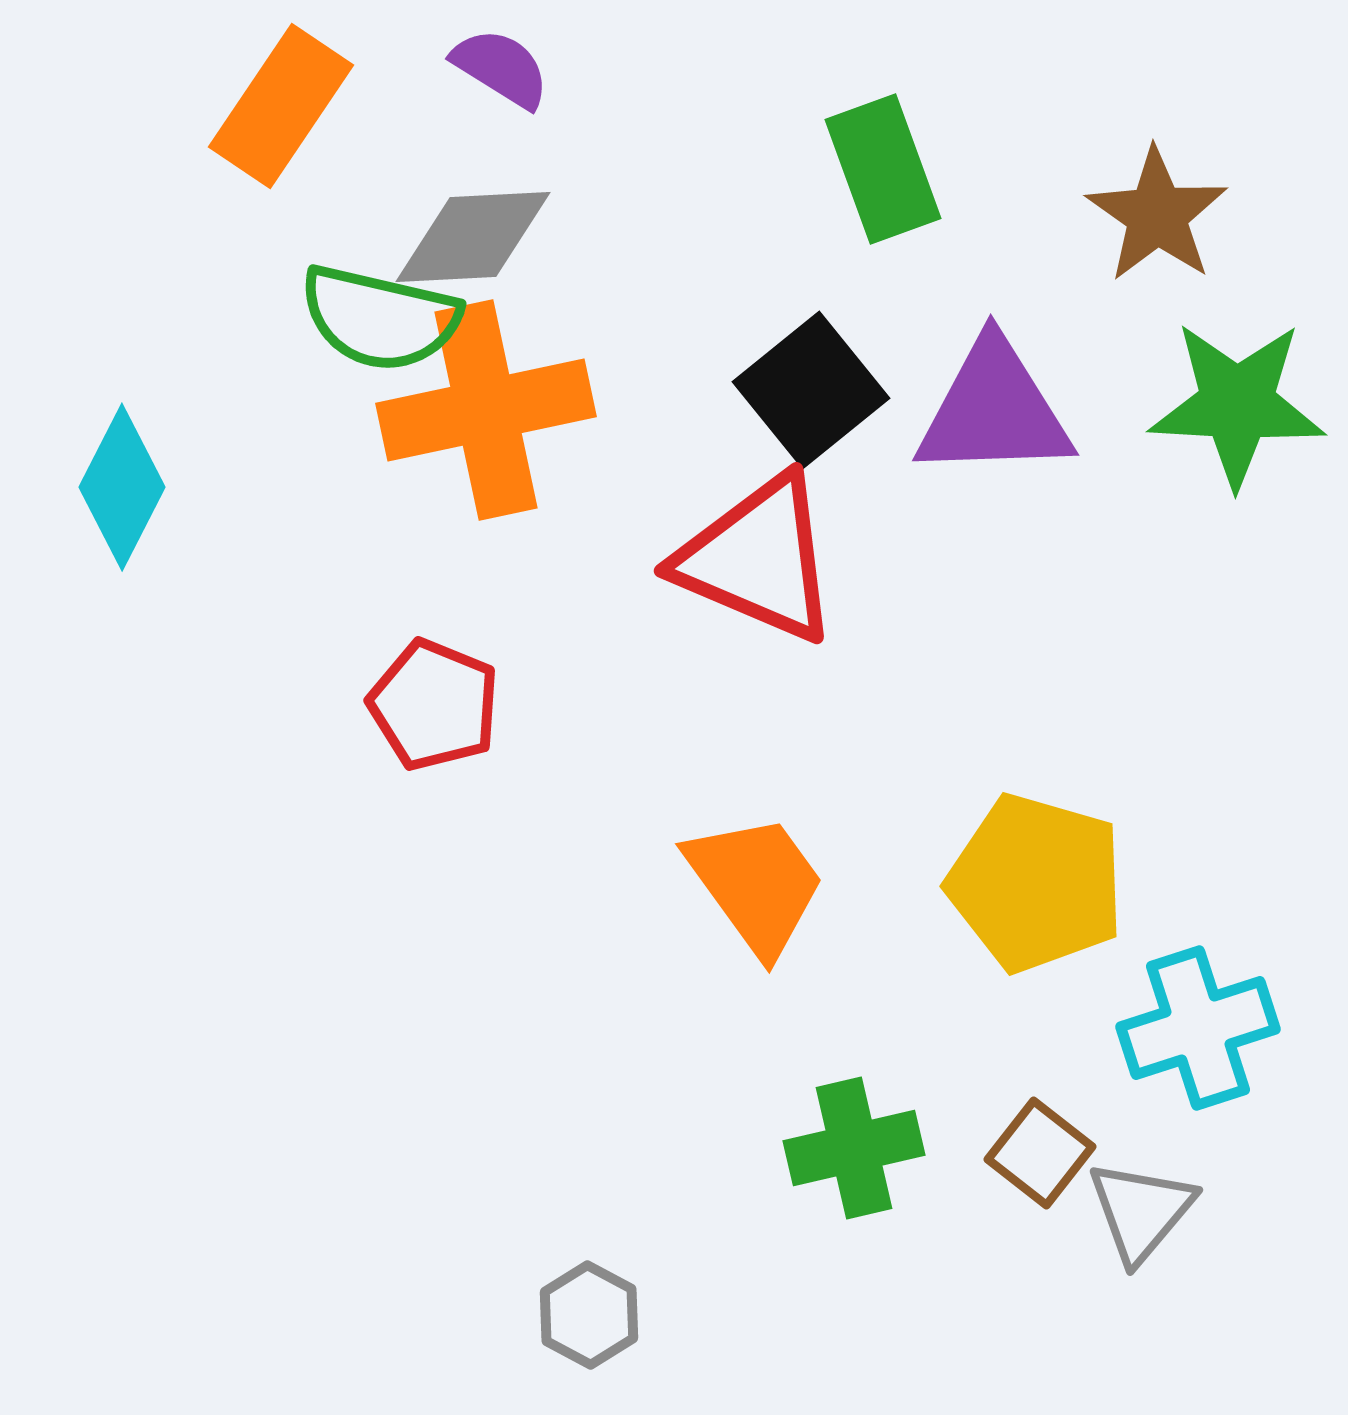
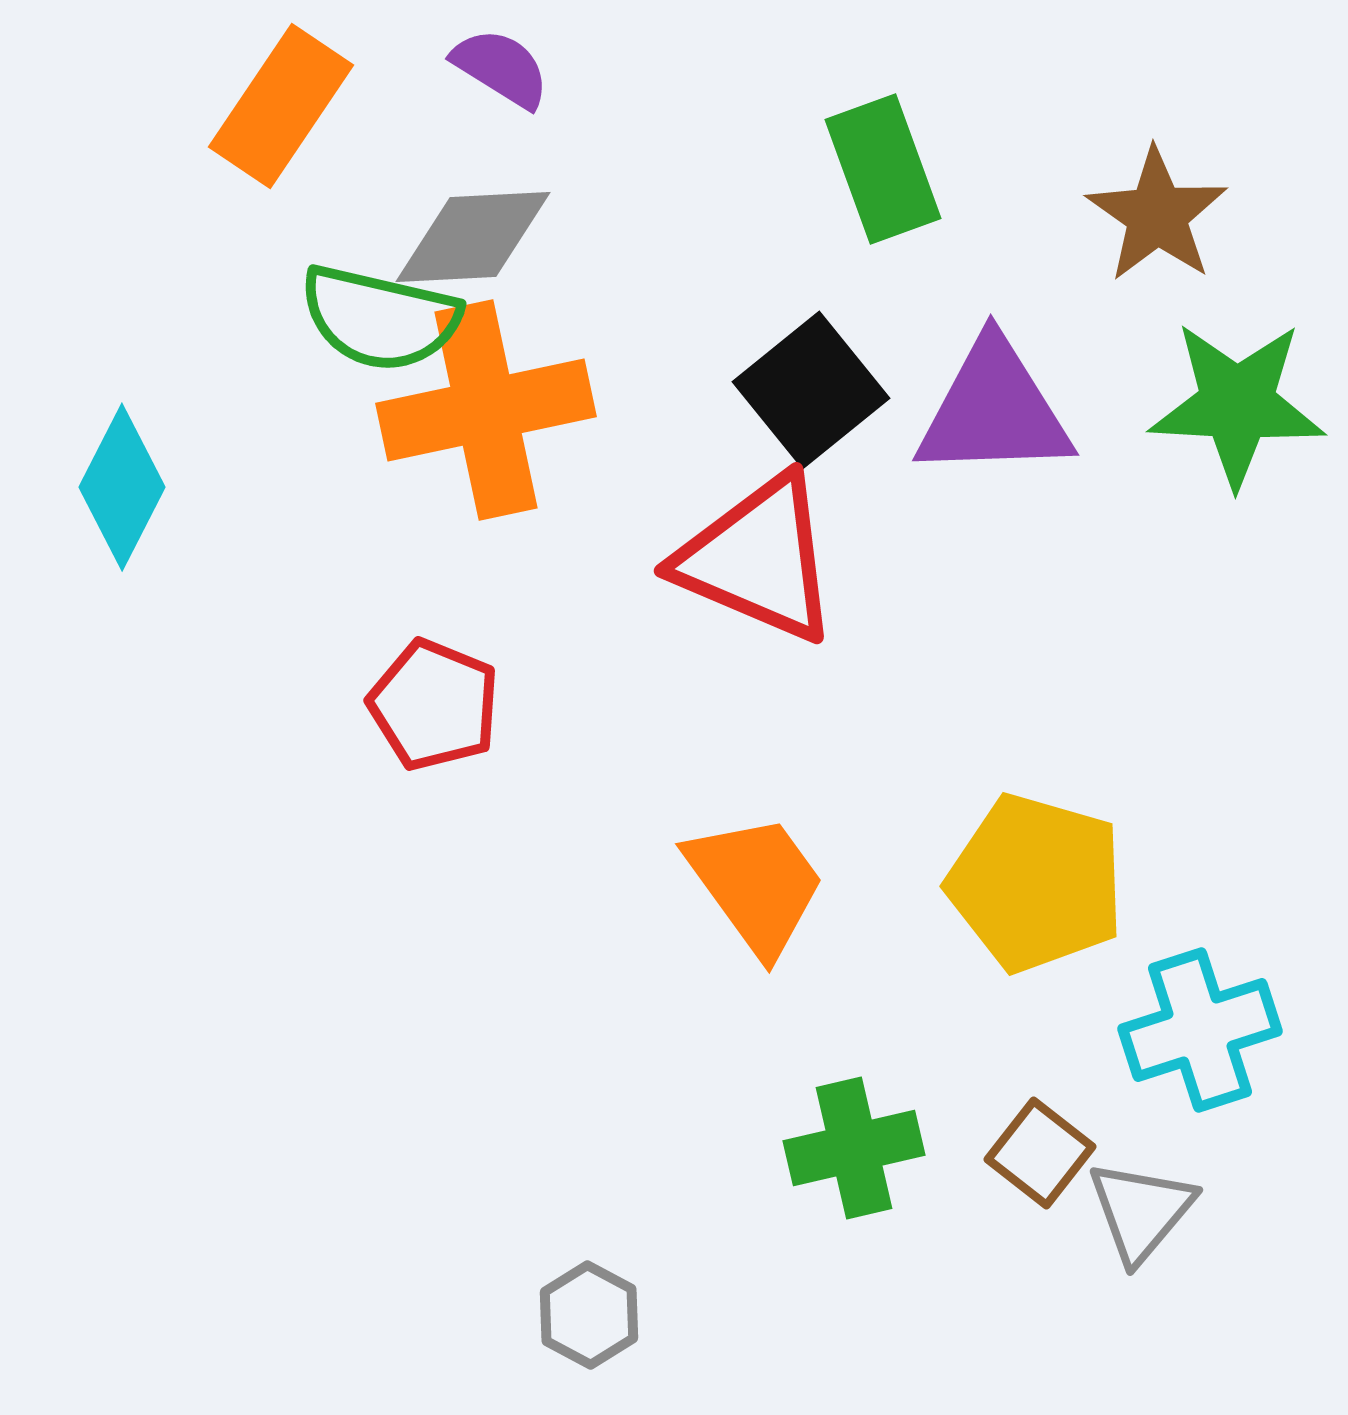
cyan cross: moved 2 px right, 2 px down
